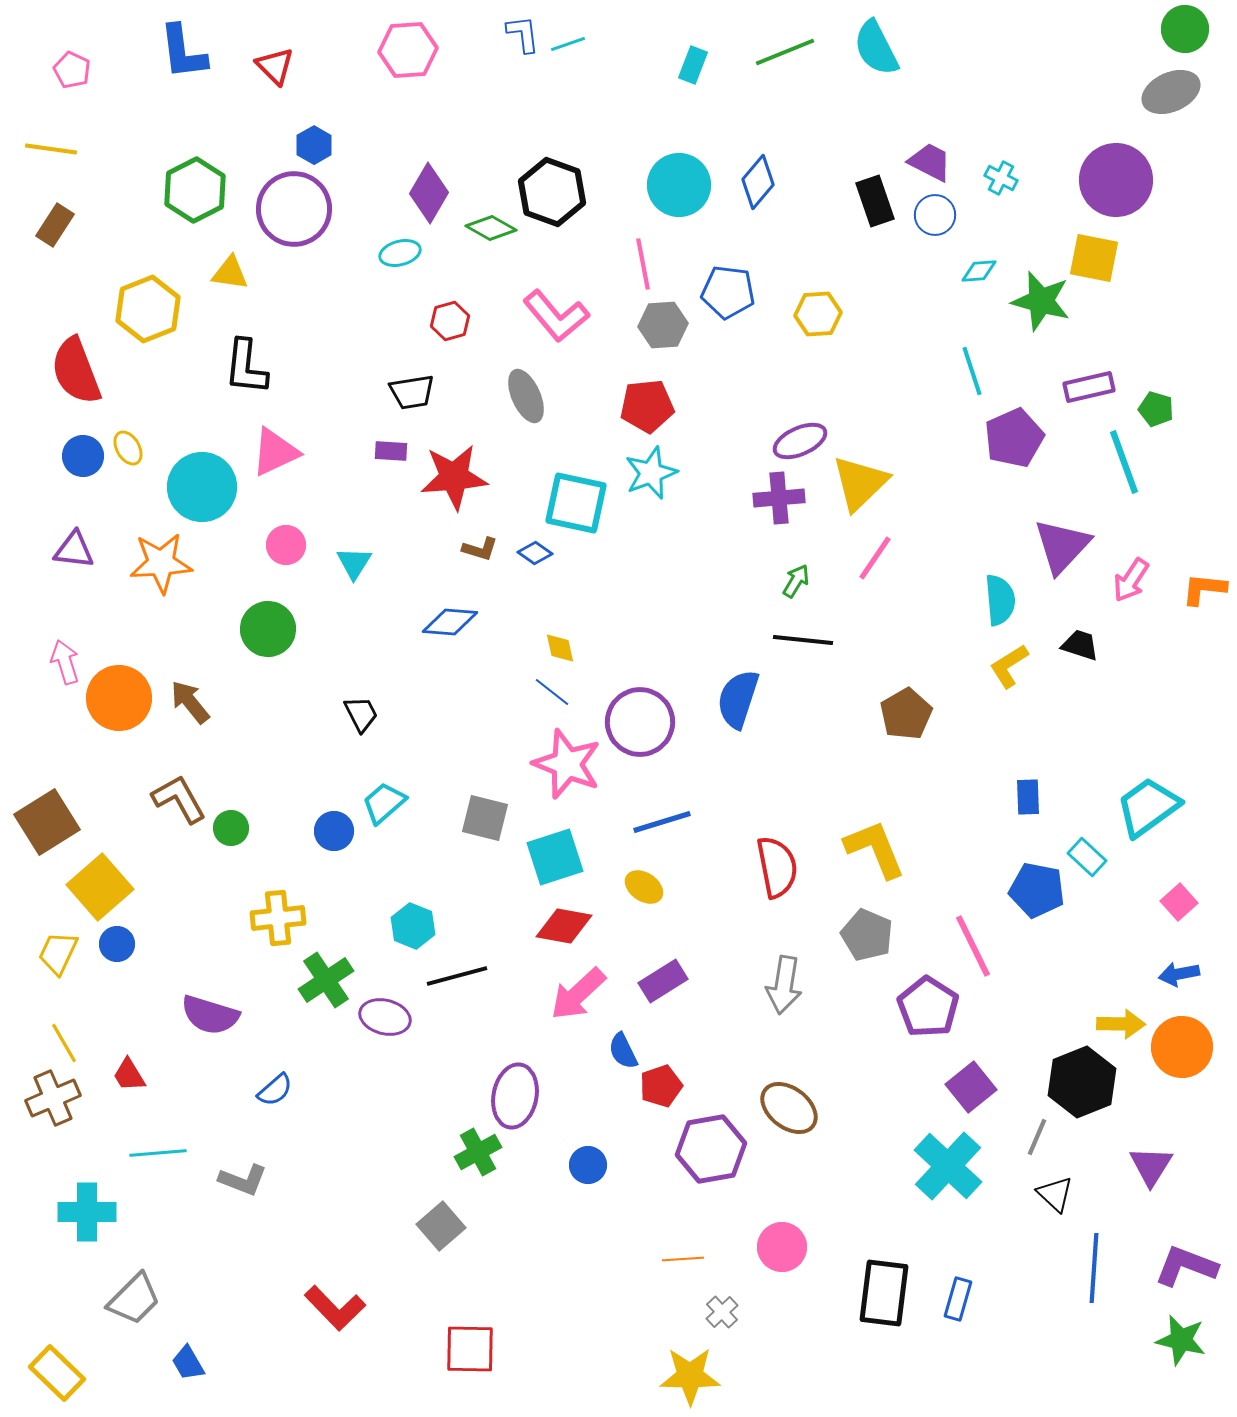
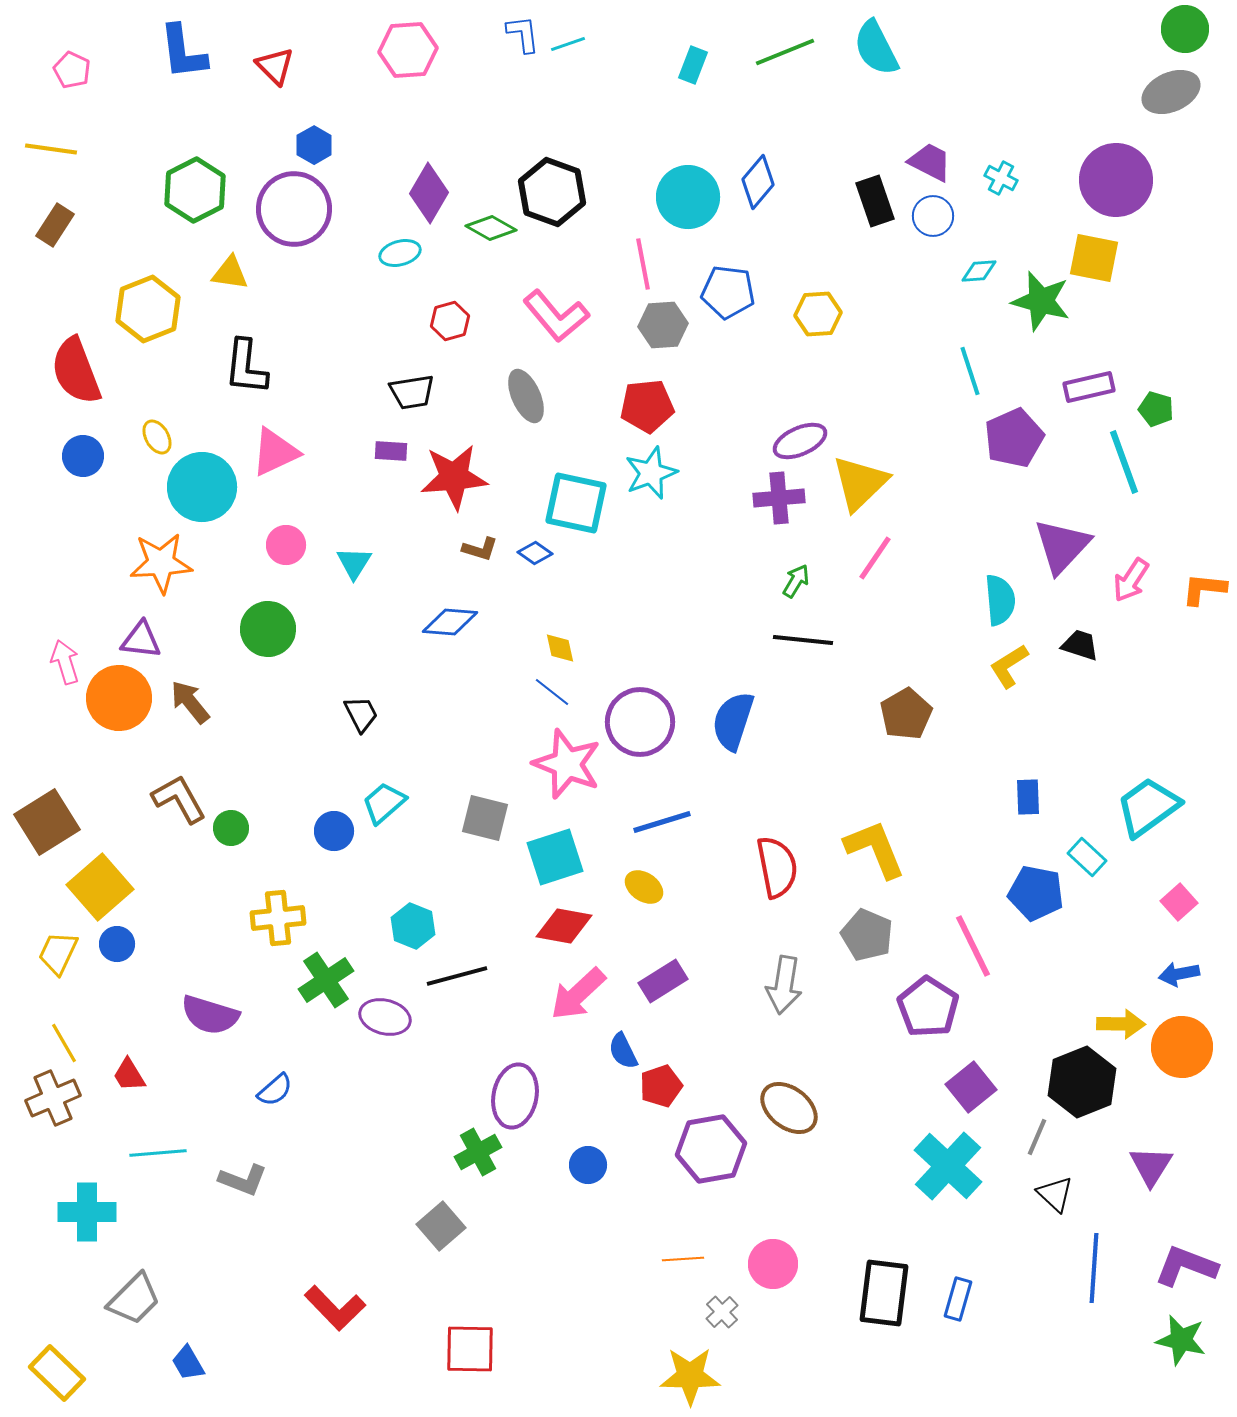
cyan circle at (679, 185): moved 9 px right, 12 px down
blue circle at (935, 215): moved 2 px left, 1 px down
cyan line at (972, 371): moved 2 px left
yellow ellipse at (128, 448): moved 29 px right, 11 px up
purple triangle at (74, 550): moved 67 px right, 90 px down
blue semicircle at (738, 699): moved 5 px left, 22 px down
blue pentagon at (1037, 890): moved 1 px left, 3 px down
pink circle at (782, 1247): moved 9 px left, 17 px down
